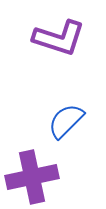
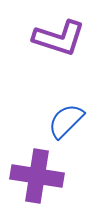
purple cross: moved 5 px right, 1 px up; rotated 21 degrees clockwise
